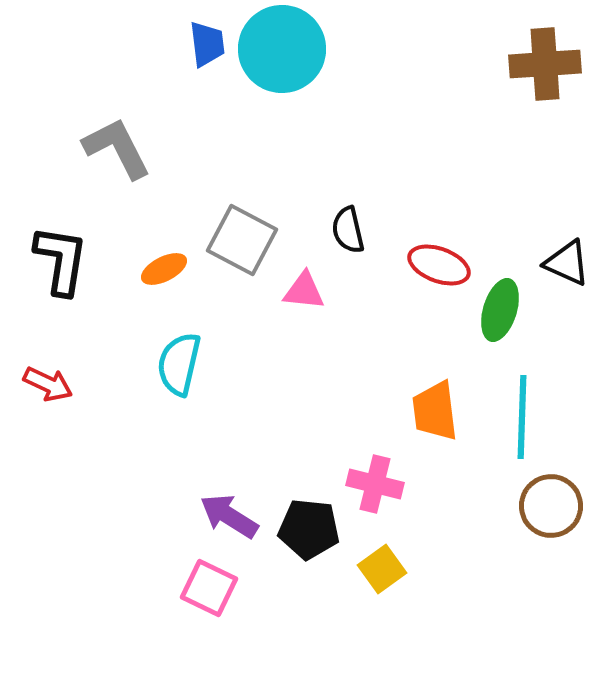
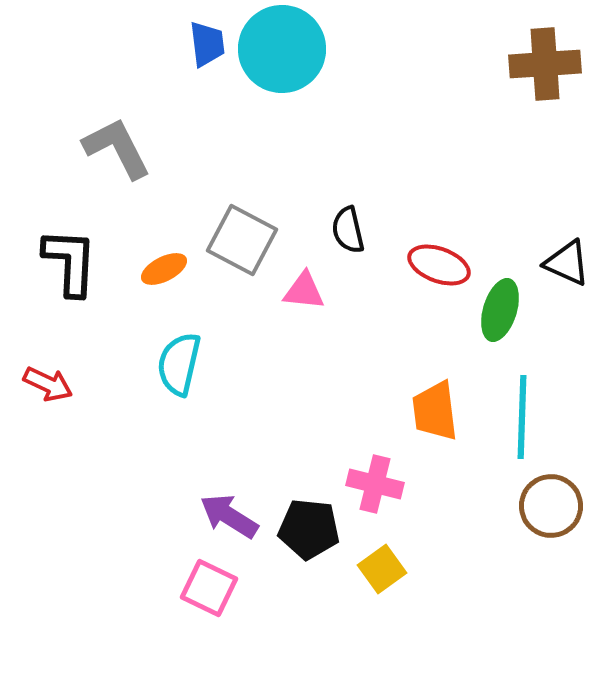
black L-shape: moved 9 px right, 2 px down; rotated 6 degrees counterclockwise
